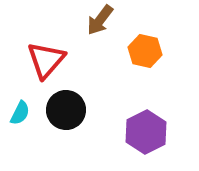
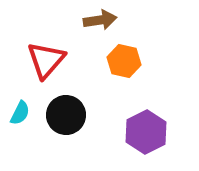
brown arrow: rotated 136 degrees counterclockwise
orange hexagon: moved 21 px left, 10 px down
black circle: moved 5 px down
